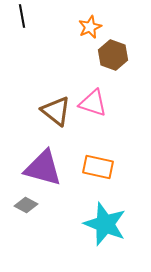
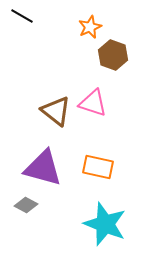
black line: rotated 50 degrees counterclockwise
